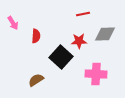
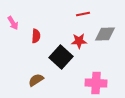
pink cross: moved 9 px down
